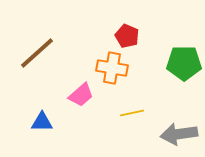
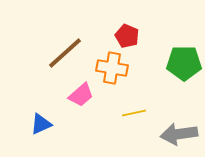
brown line: moved 28 px right
yellow line: moved 2 px right
blue triangle: moved 1 px left, 2 px down; rotated 25 degrees counterclockwise
